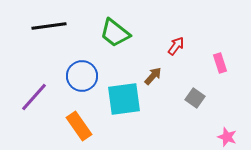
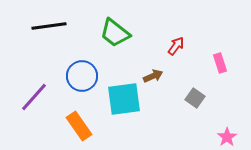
brown arrow: rotated 24 degrees clockwise
pink star: rotated 18 degrees clockwise
